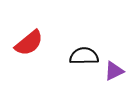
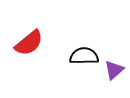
purple triangle: moved 1 px up; rotated 15 degrees counterclockwise
